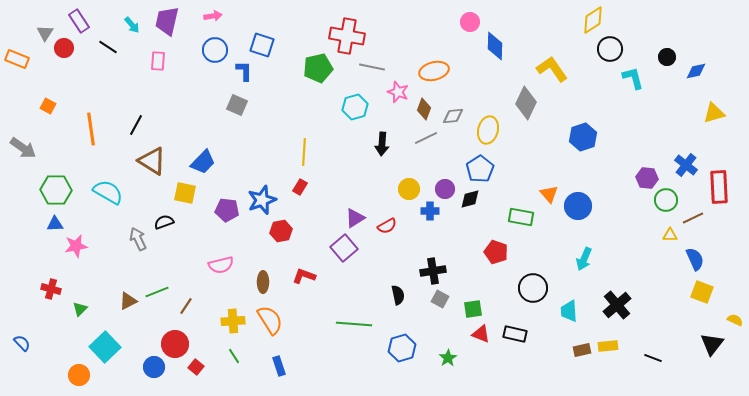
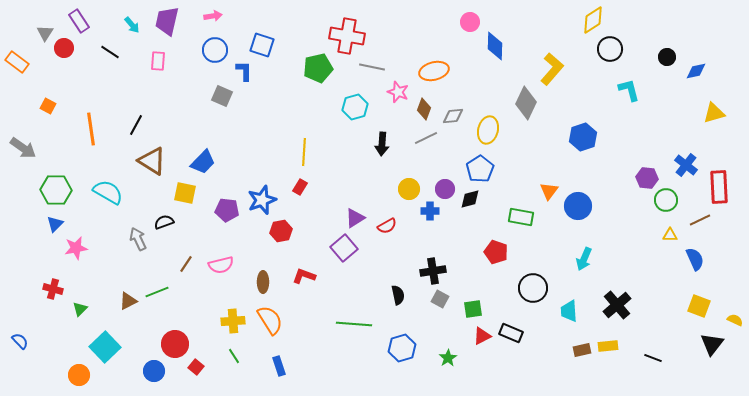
black line at (108, 47): moved 2 px right, 5 px down
orange rectangle at (17, 59): moved 3 px down; rotated 15 degrees clockwise
yellow L-shape at (552, 69): rotated 76 degrees clockwise
cyan L-shape at (633, 78): moved 4 px left, 12 px down
gray square at (237, 105): moved 15 px left, 9 px up
orange triangle at (549, 194): moved 3 px up; rotated 18 degrees clockwise
brown line at (693, 218): moved 7 px right, 2 px down
blue triangle at (55, 224): rotated 42 degrees counterclockwise
pink star at (76, 246): moved 2 px down
red cross at (51, 289): moved 2 px right
yellow square at (702, 292): moved 3 px left, 14 px down
brown line at (186, 306): moved 42 px up
red triangle at (481, 334): moved 1 px right, 2 px down; rotated 48 degrees counterclockwise
black rectangle at (515, 334): moved 4 px left, 1 px up; rotated 10 degrees clockwise
blue semicircle at (22, 343): moved 2 px left, 2 px up
blue circle at (154, 367): moved 4 px down
